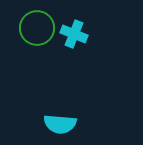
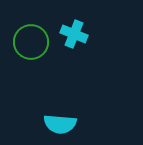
green circle: moved 6 px left, 14 px down
